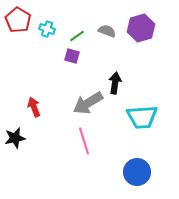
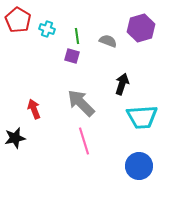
gray semicircle: moved 1 px right, 10 px down
green line: rotated 63 degrees counterclockwise
black arrow: moved 7 px right, 1 px down; rotated 10 degrees clockwise
gray arrow: moved 7 px left; rotated 76 degrees clockwise
red arrow: moved 2 px down
blue circle: moved 2 px right, 6 px up
